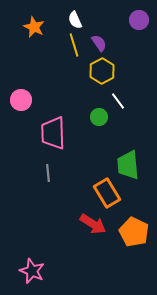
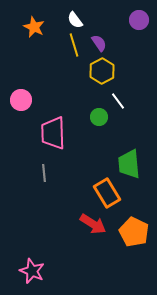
white semicircle: rotated 12 degrees counterclockwise
green trapezoid: moved 1 px right, 1 px up
gray line: moved 4 px left
